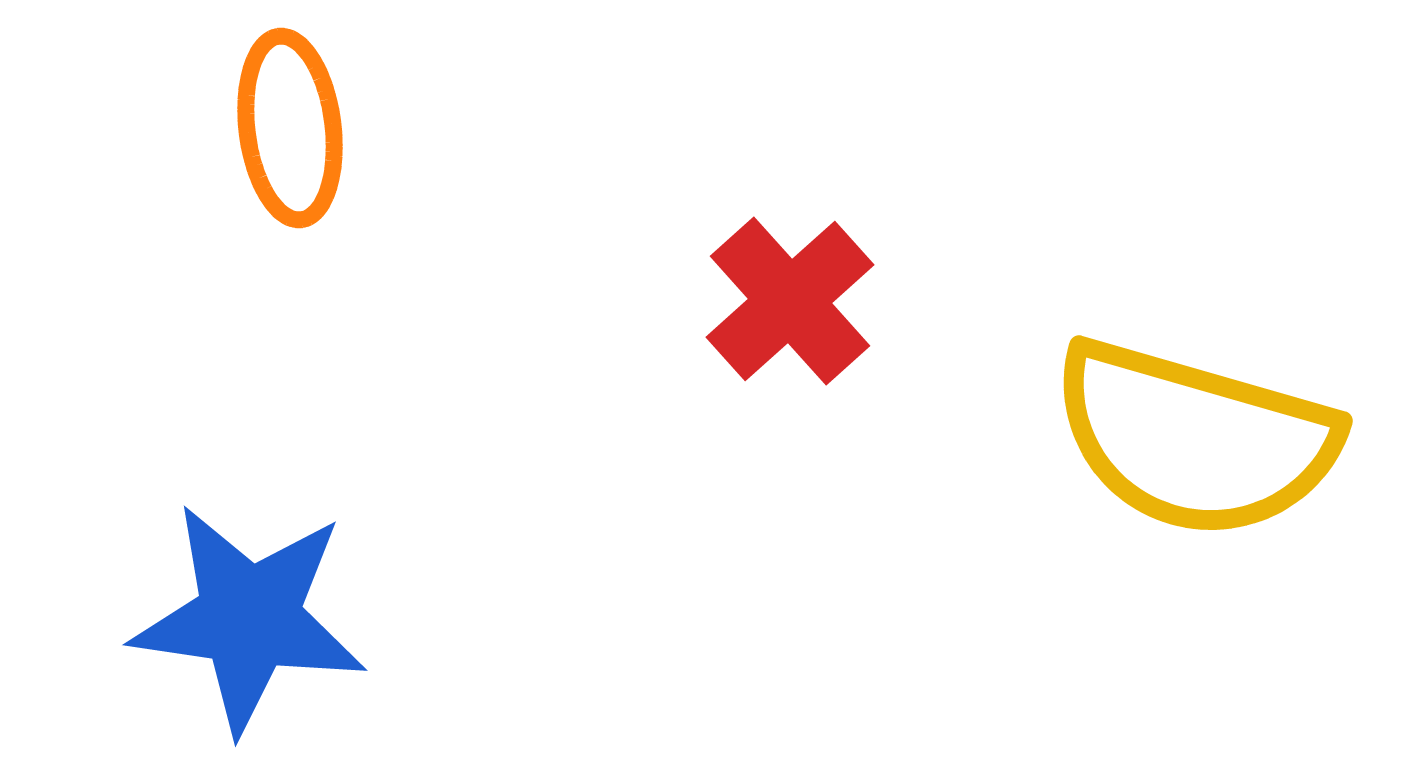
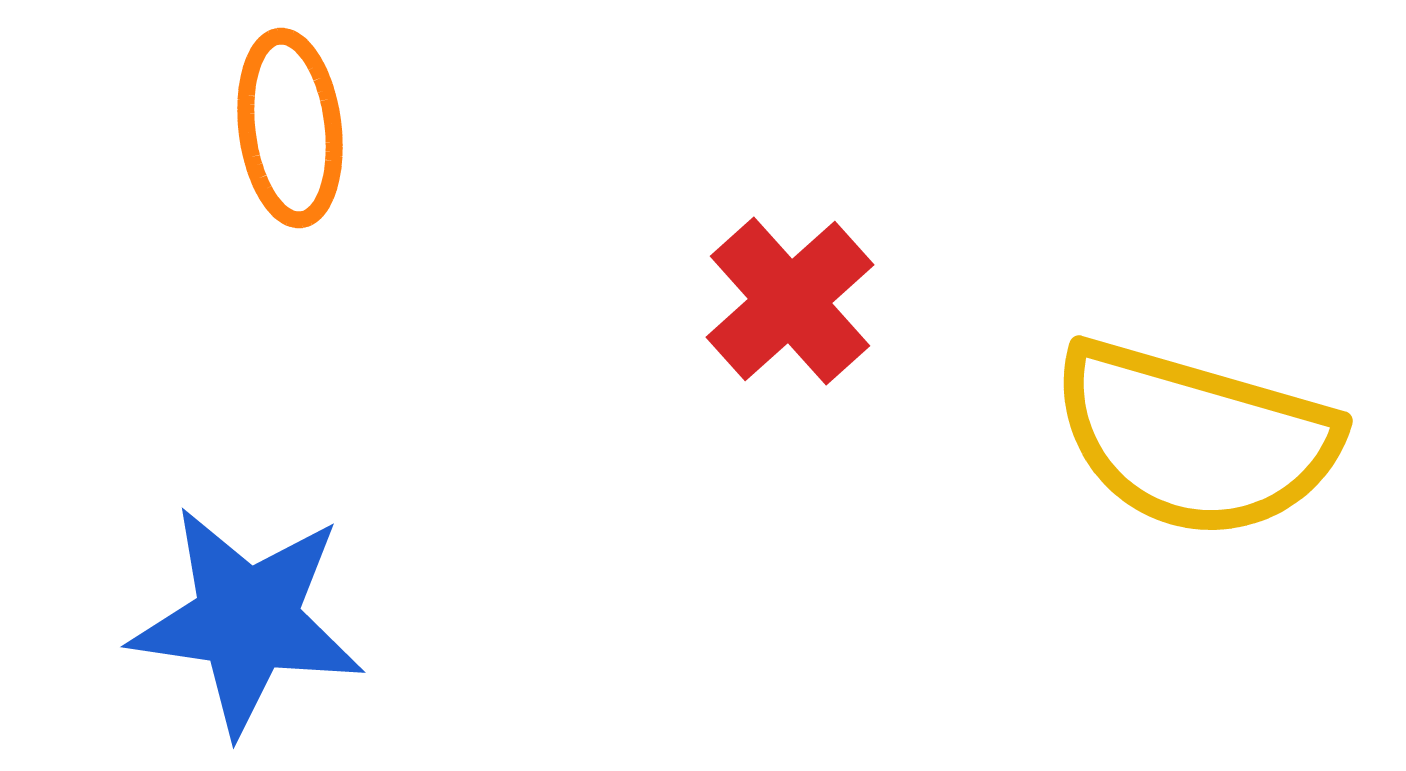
blue star: moved 2 px left, 2 px down
